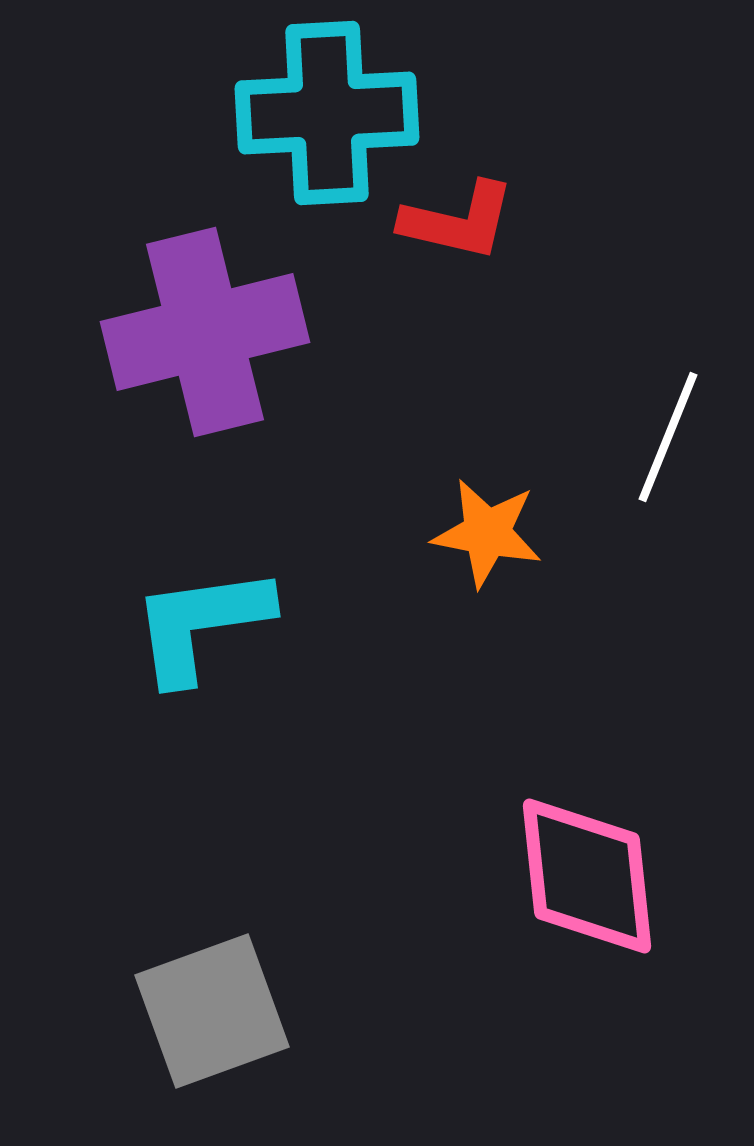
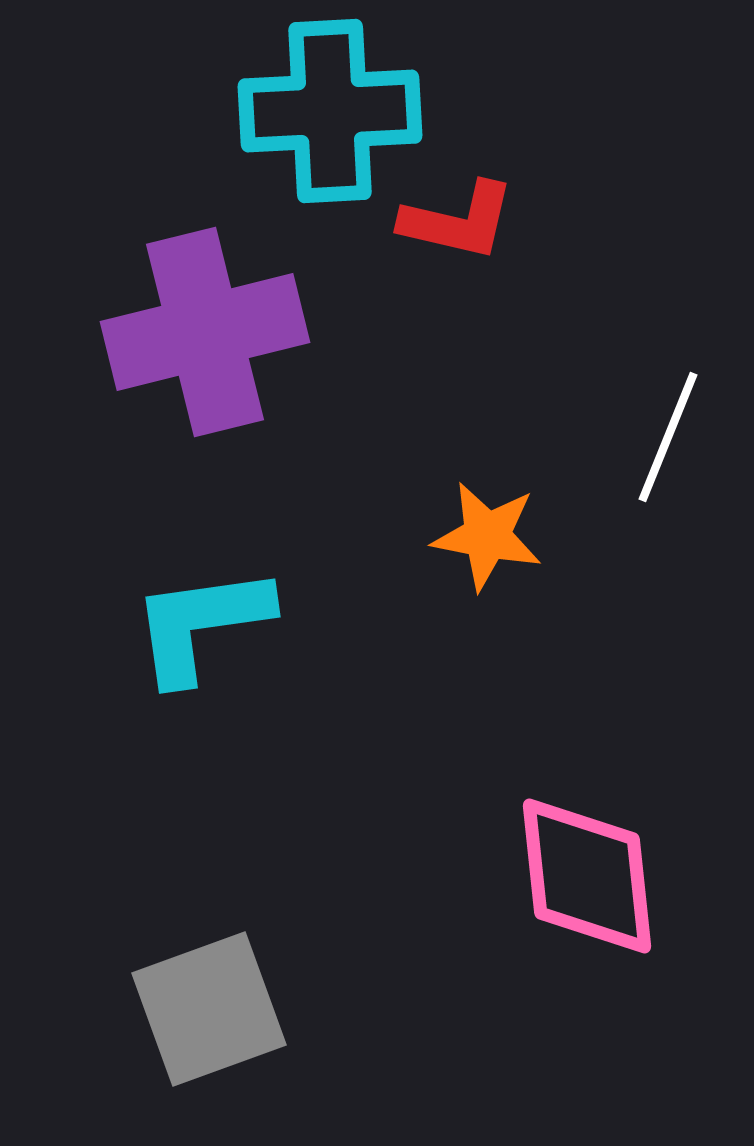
cyan cross: moved 3 px right, 2 px up
orange star: moved 3 px down
gray square: moved 3 px left, 2 px up
